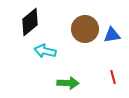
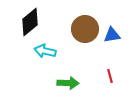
red line: moved 3 px left, 1 px up
